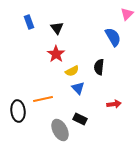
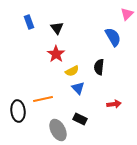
gray ellipse: moved 2 px left
